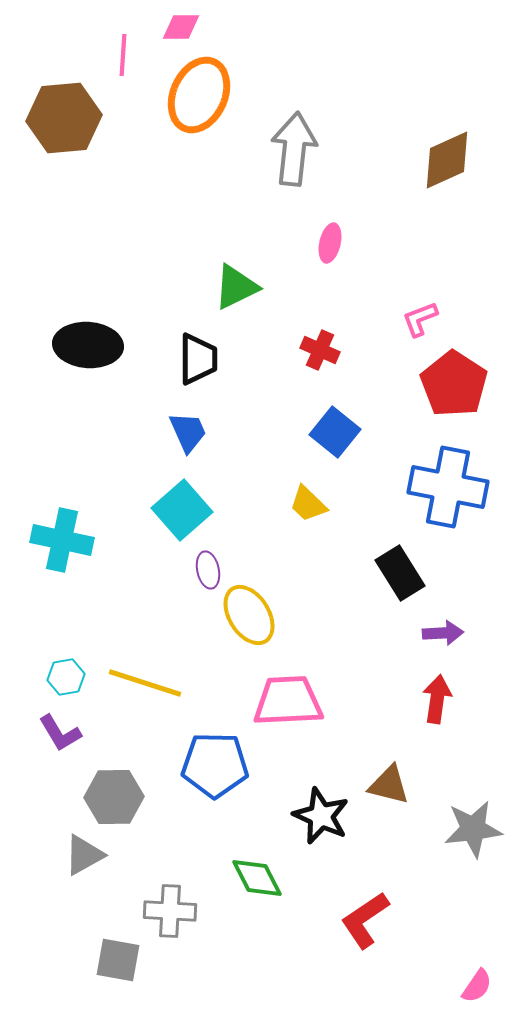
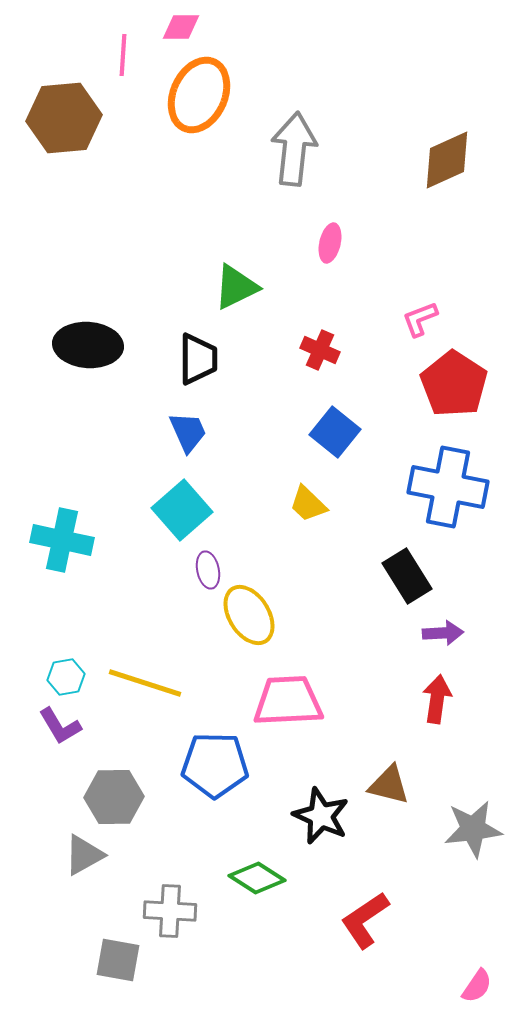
black rectangle: moved 7 px right, 3 px down
purple L-shape: moved 7 px up
green diamond: rotated 30 degrees counterclockwise
